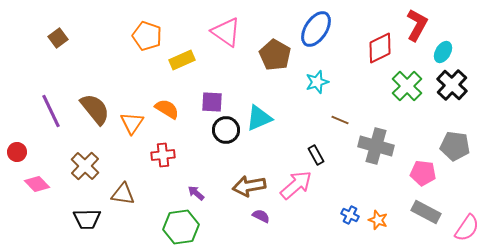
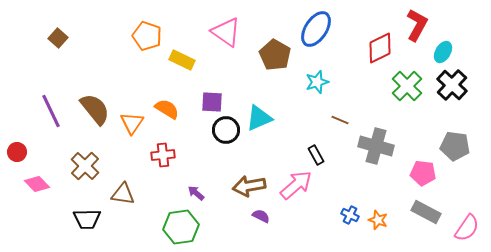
brown square: rotated 12 degrees counterclockwise
yellow rectangle: rotated 50 degrees clockwise
